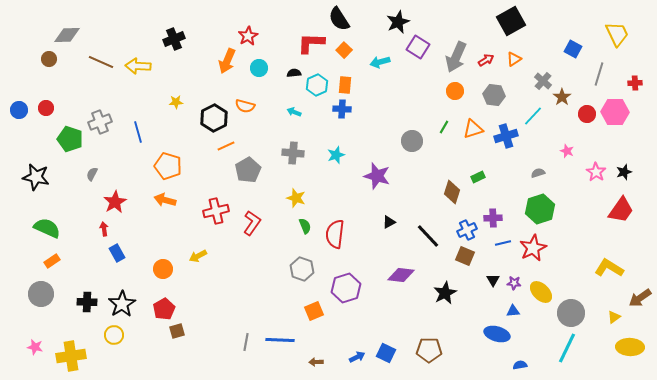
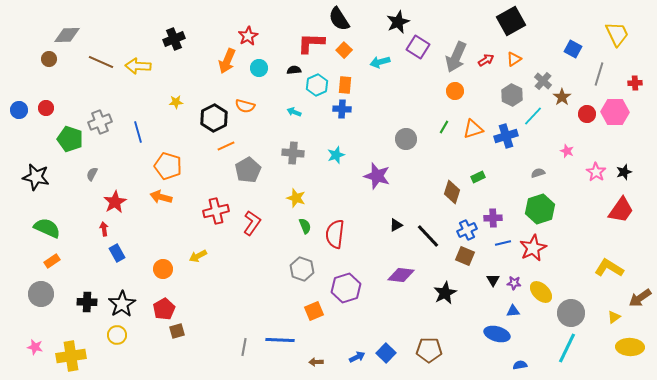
black semicircle at (294, 73): moved 3 px up
gray hexagon at (494, 95): moved 18 px right; rotated 20 degrees clockwise
gray circle at (412, 141): moved 6 px left, 2 px up
orange arrow at (165, 200): moved 4 px left, 3 px up
black triangle at (389, 222): moved 7 px right, 3 px down
yellow circle at (114, 335): moved 3 px right
gray line at (246, 342): moved 2 px left, 5 px down
blue square at (386, 353): rotated 18 degrees clockwise
